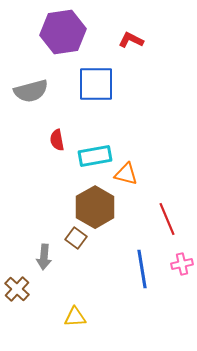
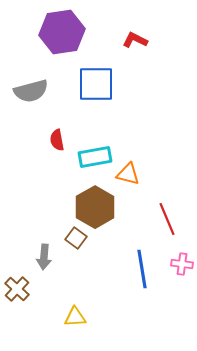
purple hexagon: moved 1 px left
red L-shape: moved 4 px right
cyan rectangle: moved 1 px down
orange triangle: moved 2 px right
pink cross: rotated 20 degrees clockwise
